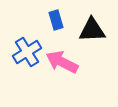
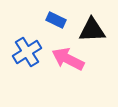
blue rectangle: rotated 48 degrees counterclockwise
pink arrow: moved 6 px right, 3 px up
